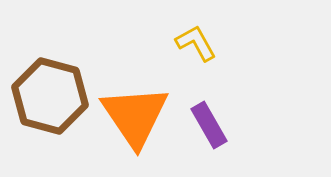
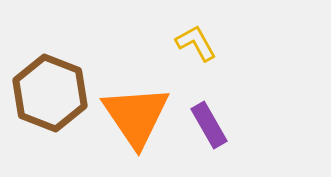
brown hexagon: moved 3 px up; rotated 6 degrees clockwise
orange triangle: moved 1 px right
